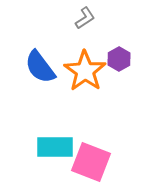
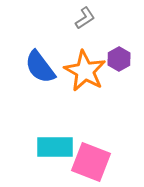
orange star: rotated 6 degrees counterclockwise
